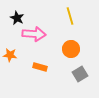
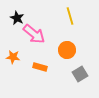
pink arrow: rotated 35 degrees clockwise
orange circle: moved 4 px left, 1 px down
orange star: moved 3 px right, 2 px down
